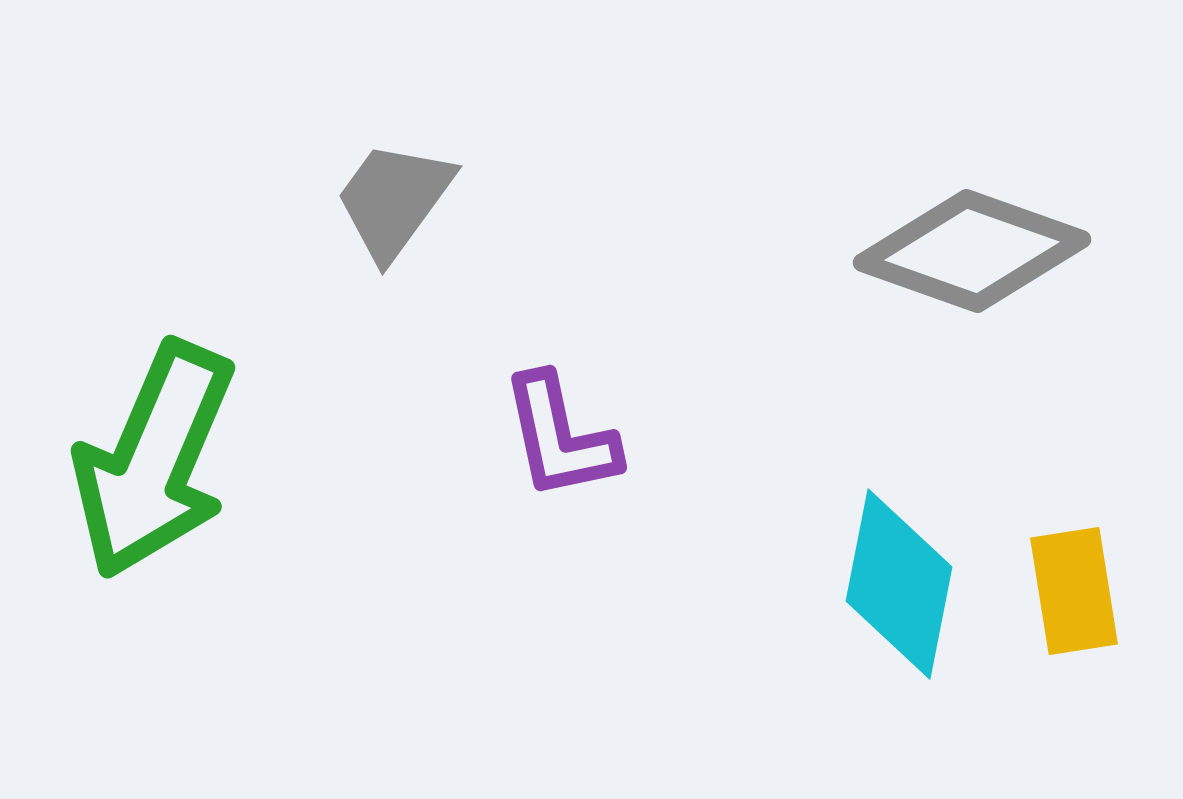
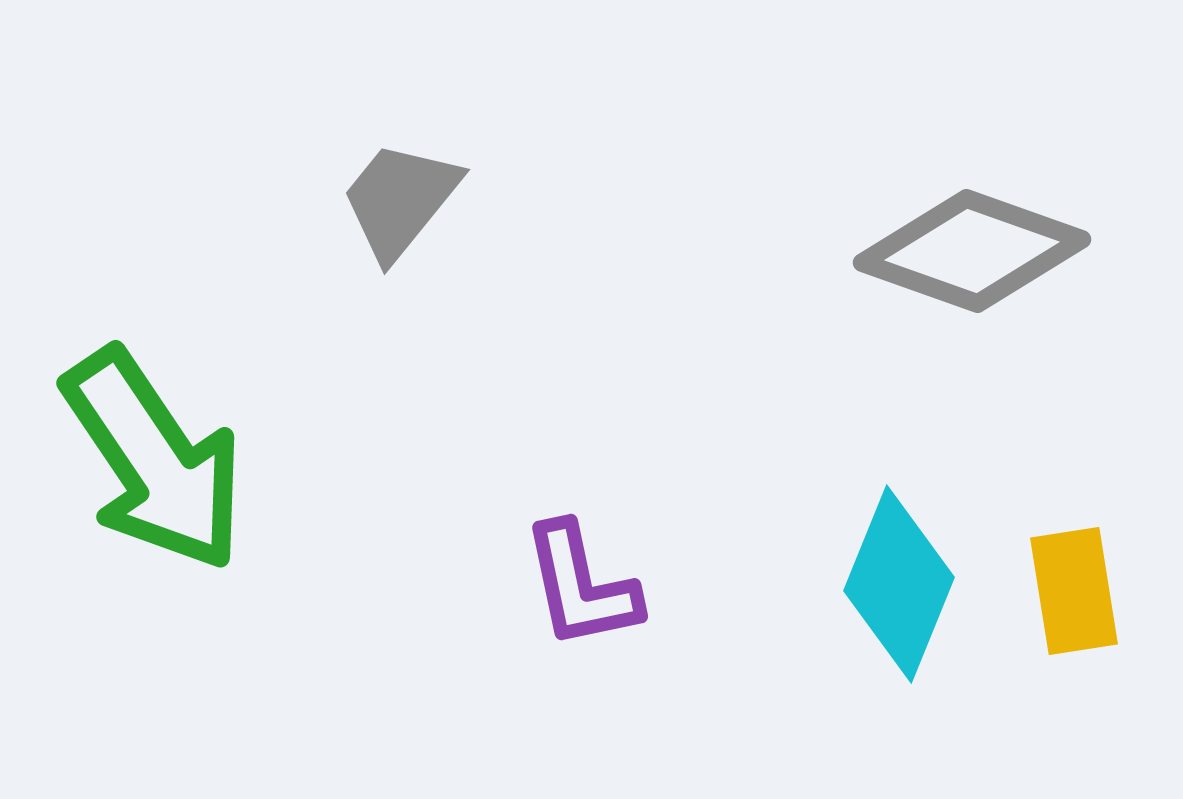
gray trapezoid: moved 6 px right; rotated 3 degrees clockwise
purple L-shape: moved 21 px right, 149 px down
green arrow: rotated 57 degrees counterclockwise
cyan diamond: rotated 11 degrees clockwise
